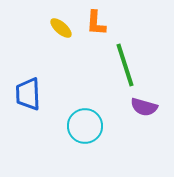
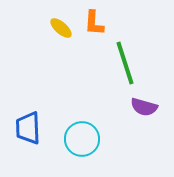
orange L-shape: moved 2 px left
green line: moved 2 px up
blue trapezoid: moved 34 px down
cyan circle: moved 3 px left, 13 px down
